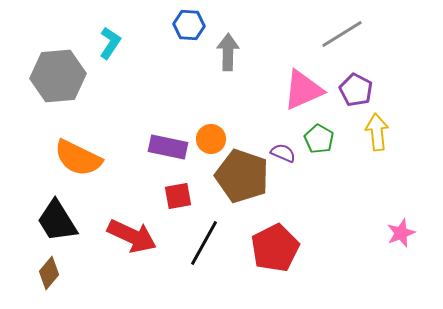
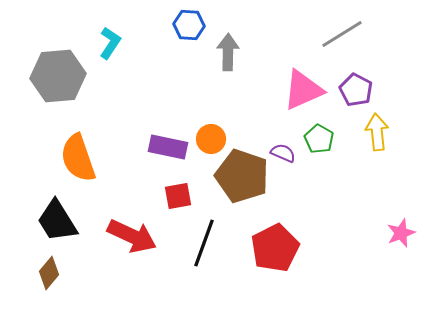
orange semicircle: rotated 45 degrees clockwise
black line: rotated 9 degrees counterclockwise
